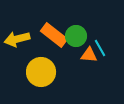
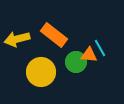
green circle: moved 26 px down
